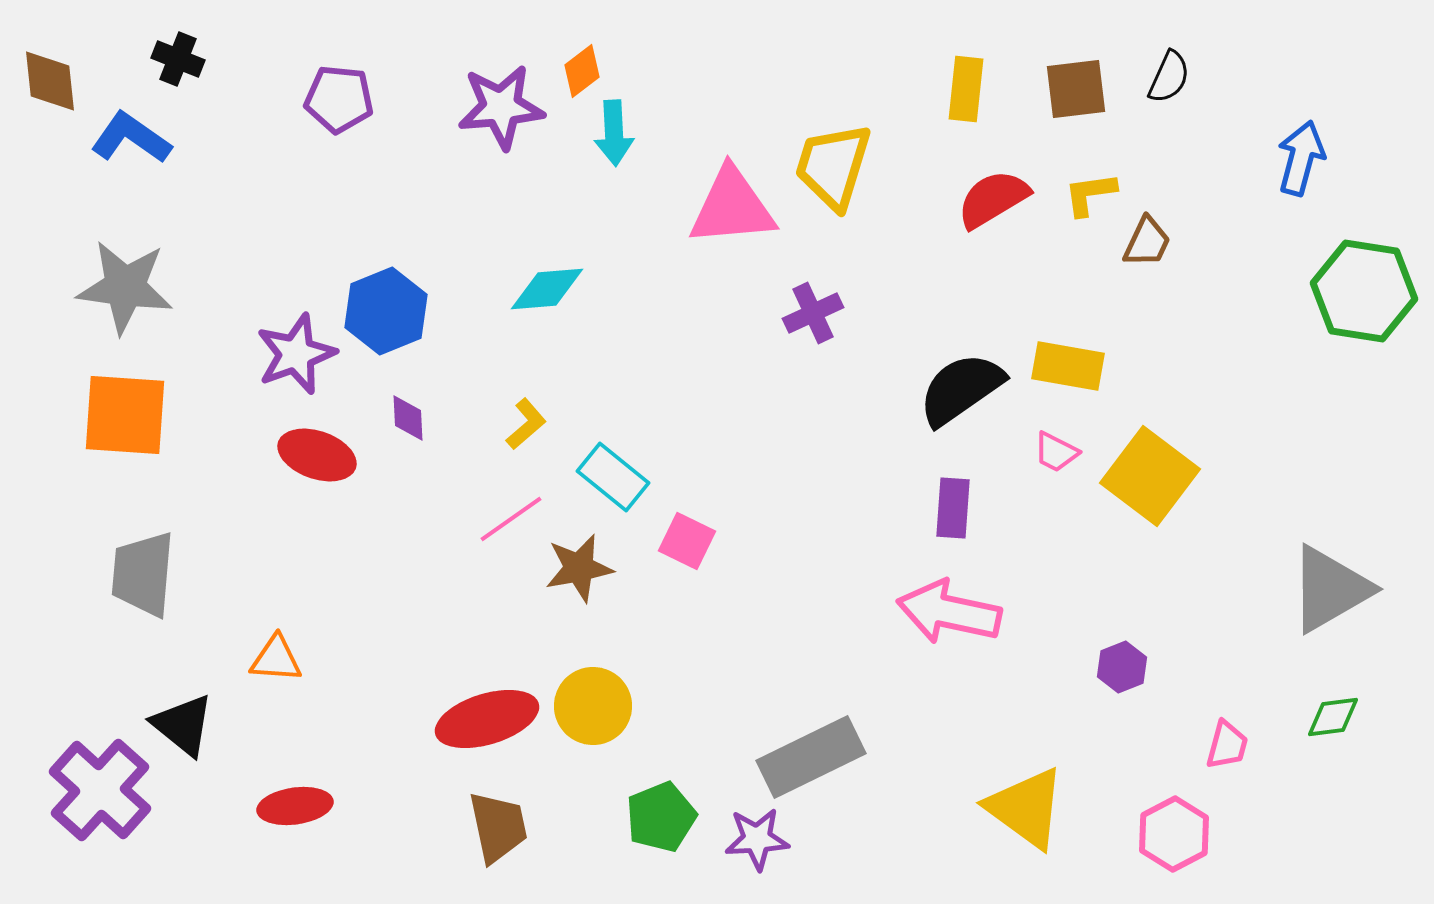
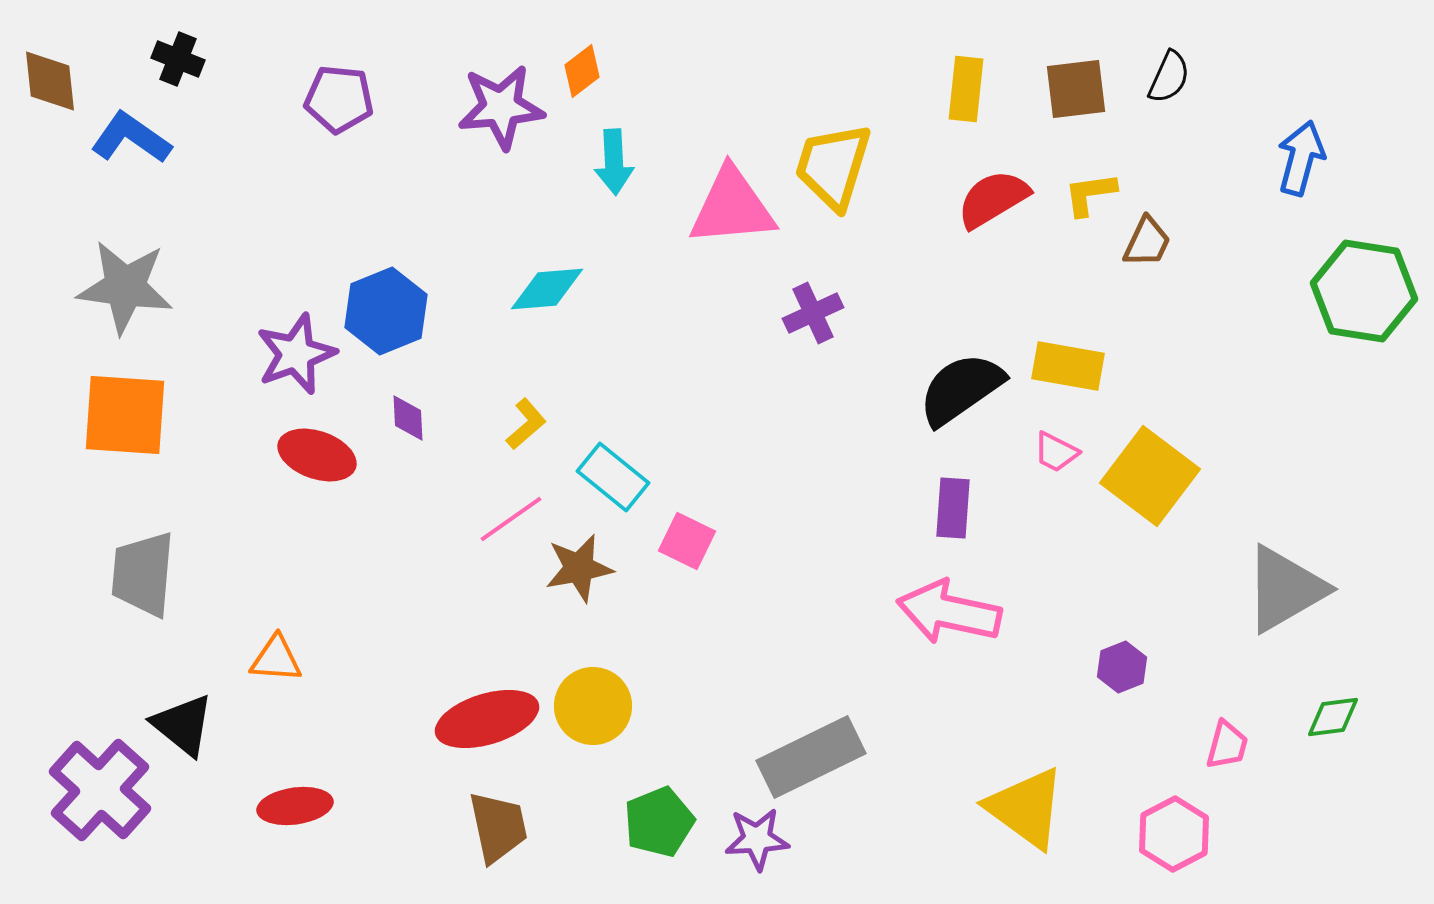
cyan arrow at (614, 133): moved 29 px down
gray triangle at (1330, 589): moved 45 px left
green pentagon at (661, 817): moved 2 px left, 5 px down
